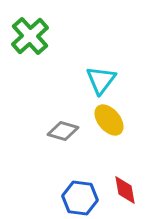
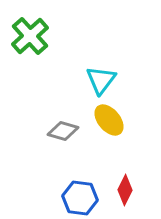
red diamond: rotated 36 degrees clockwise
